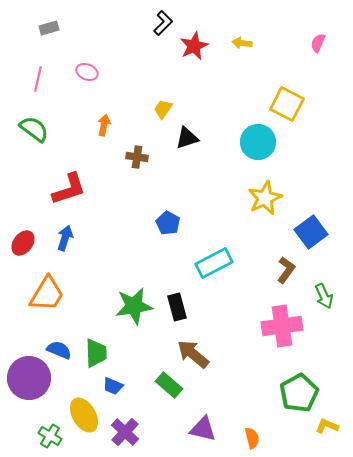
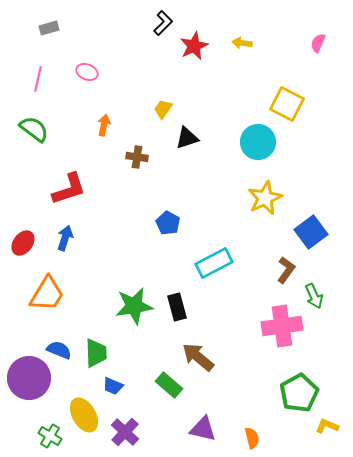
green arrow: moved 10 px left
brown arrow: moved 5 px right, 3 px down
